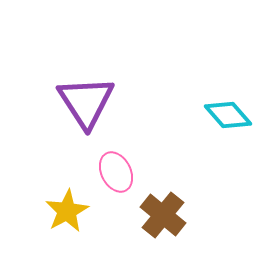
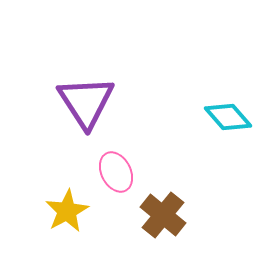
cyan diamond: moved 2 px down
